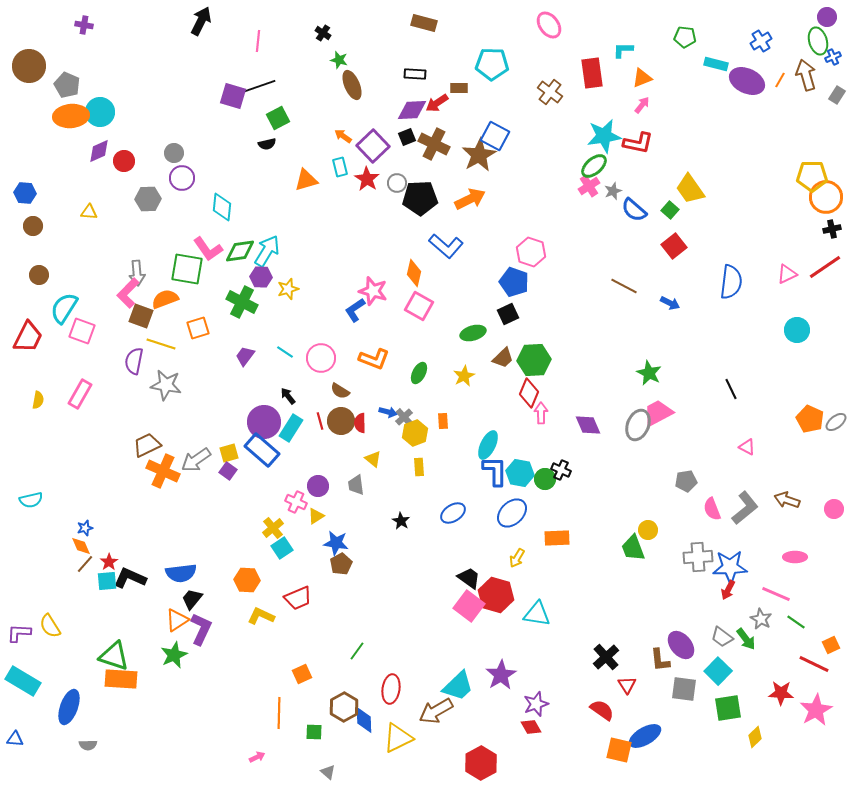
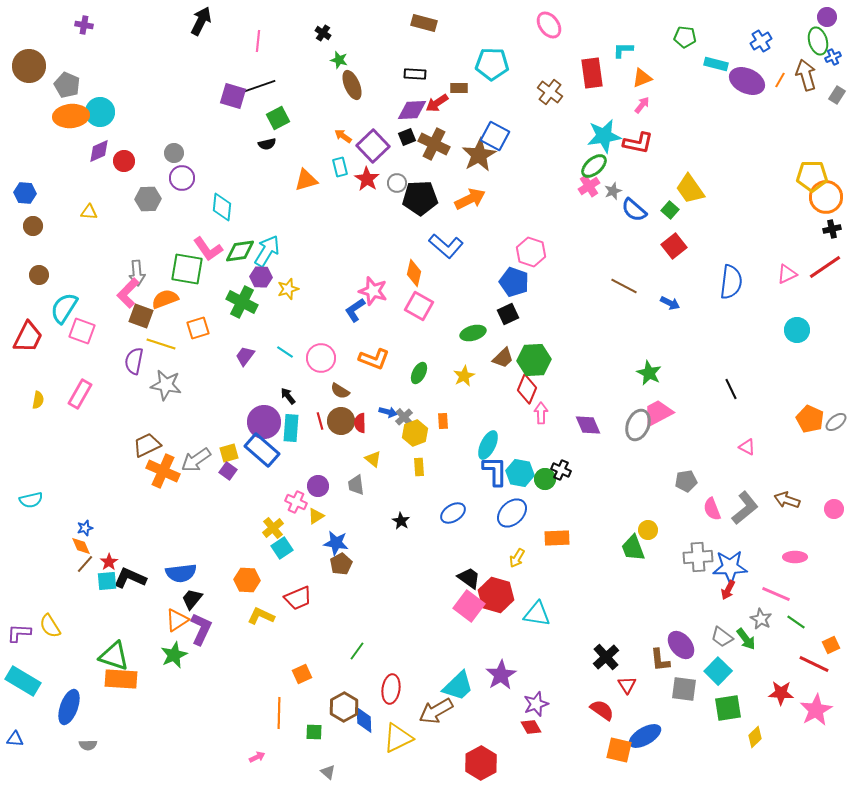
red diamond at (529, 393): moved 2 px left, 4 px up
cyan rectangle at (291, 428): rotated 28 degrees counterclockwise
